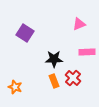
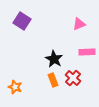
purple square: moved 3 px left, 12 px up
black star: rotated 30 degrees clockwise
orange rectangle: moved 1 px left, 1 px up
